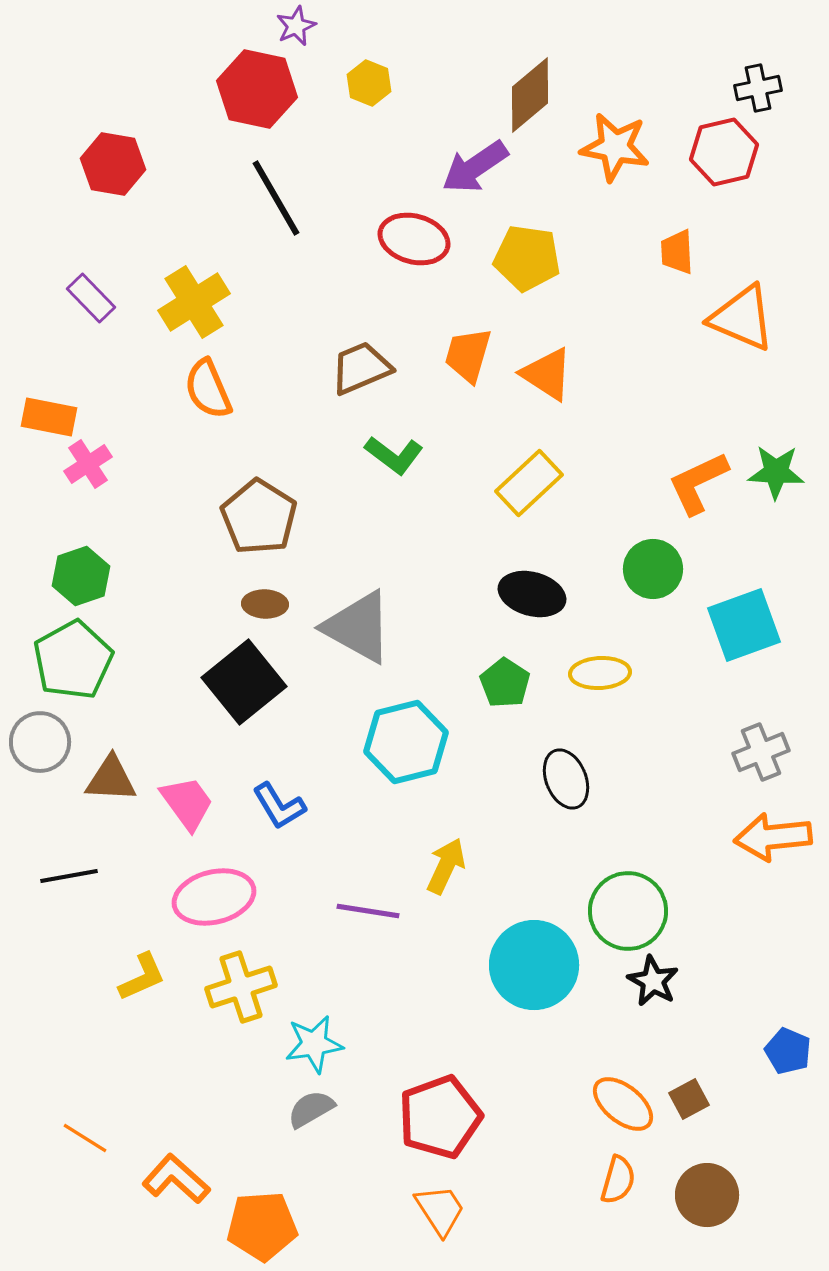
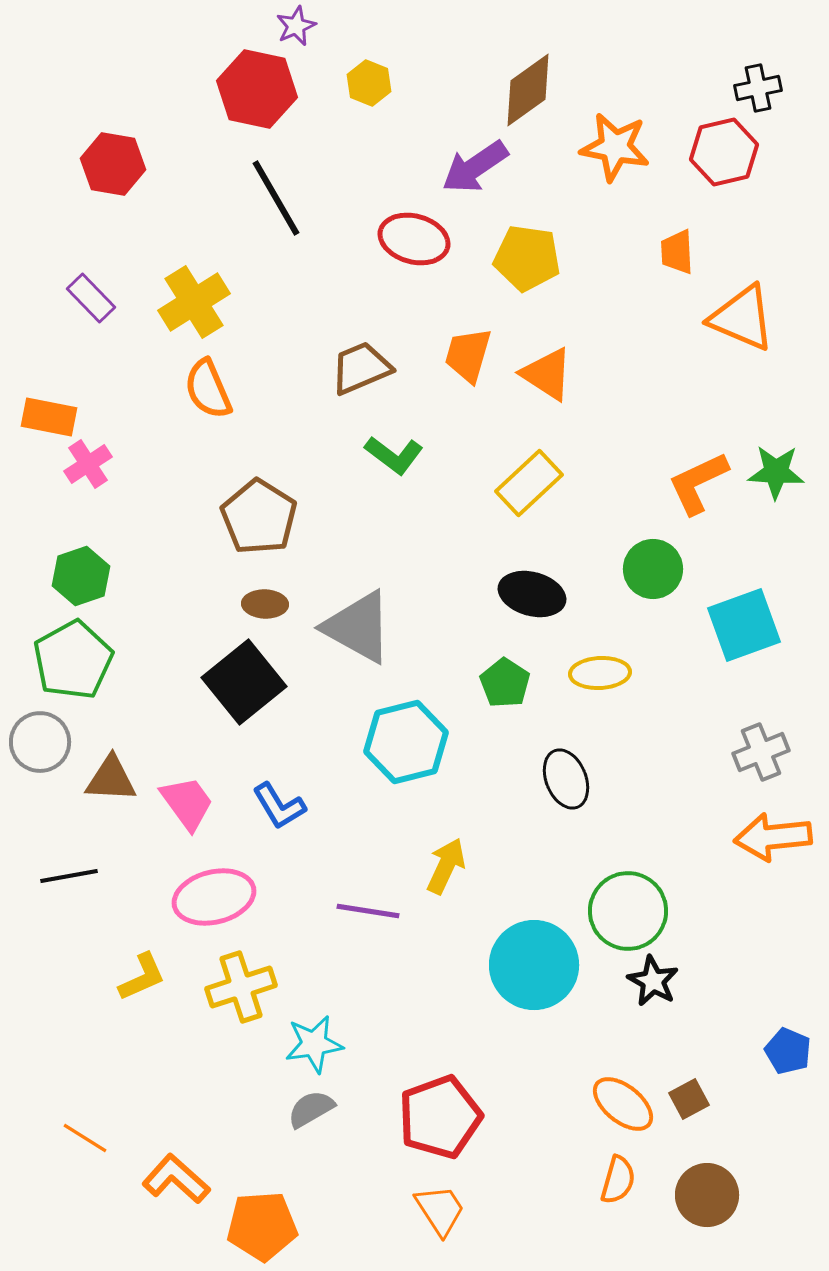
brown diamond at (530, 95): moved 2 px left, 5 px up; rotated 4 degrees clockwise
